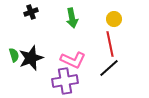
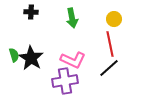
black cross: rotated 24 degrees clockwise
black star: rotated 20 degrees counterclockwise
